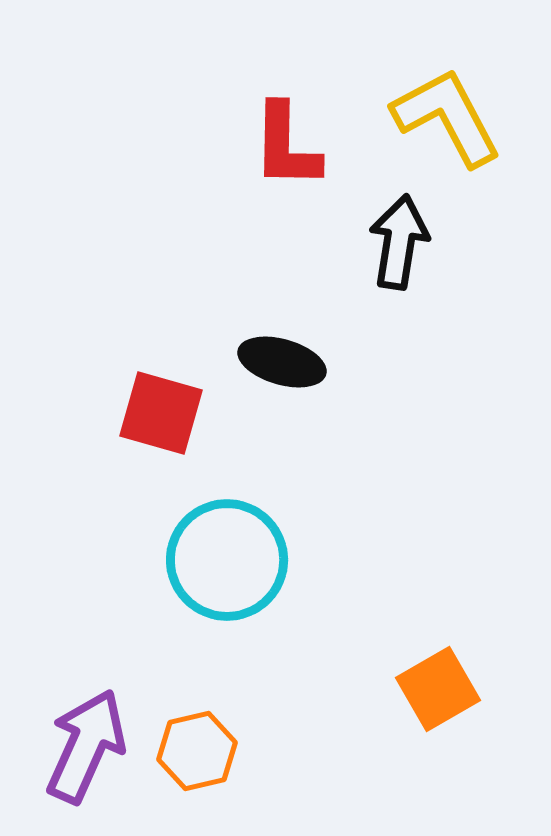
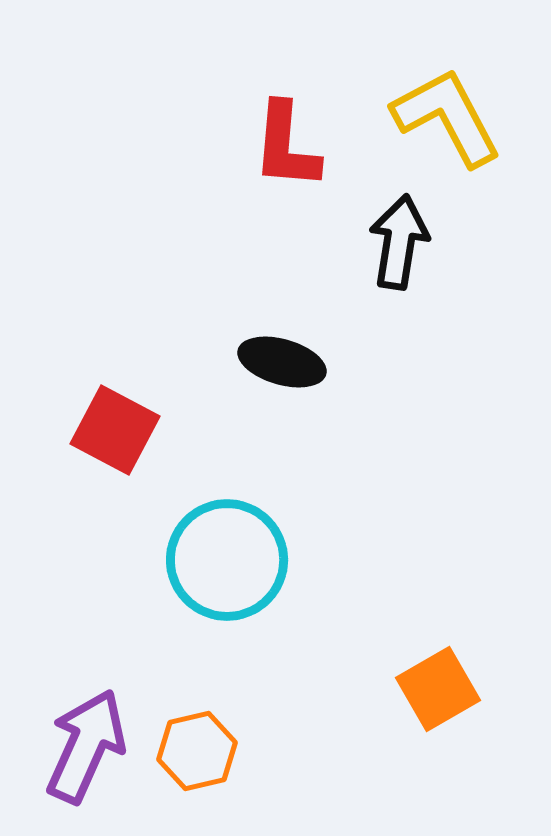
red L-shape: rotated 4 degrees clockwise
red square: moved 46 px left, 17 px down; rotated 12 degrees clockwise
